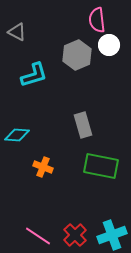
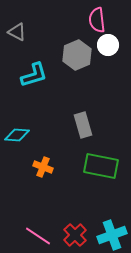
white circle: moved 1 px left
